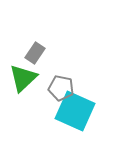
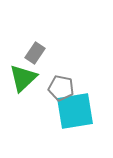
cyan square: rotated 33 degrees counterclockwise
